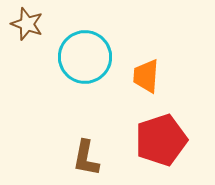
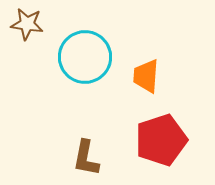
brown star: rotated 12 degrees counterclockwise
